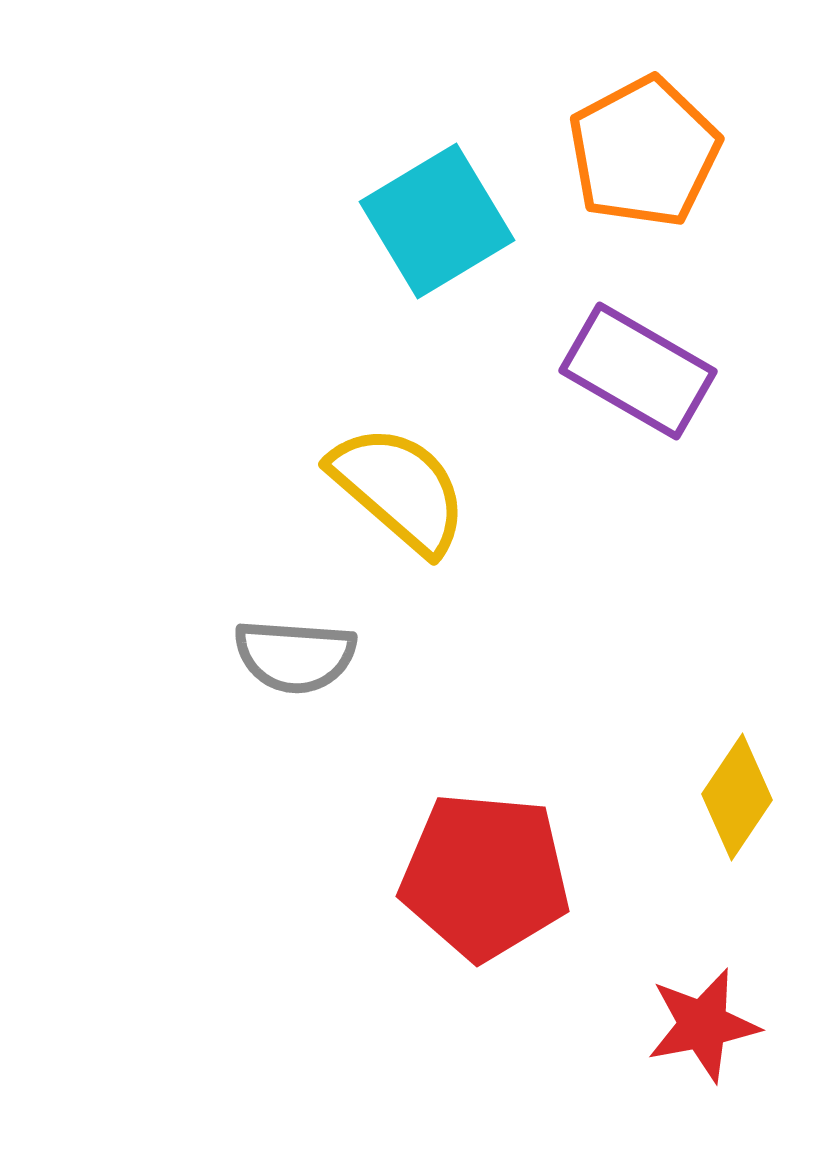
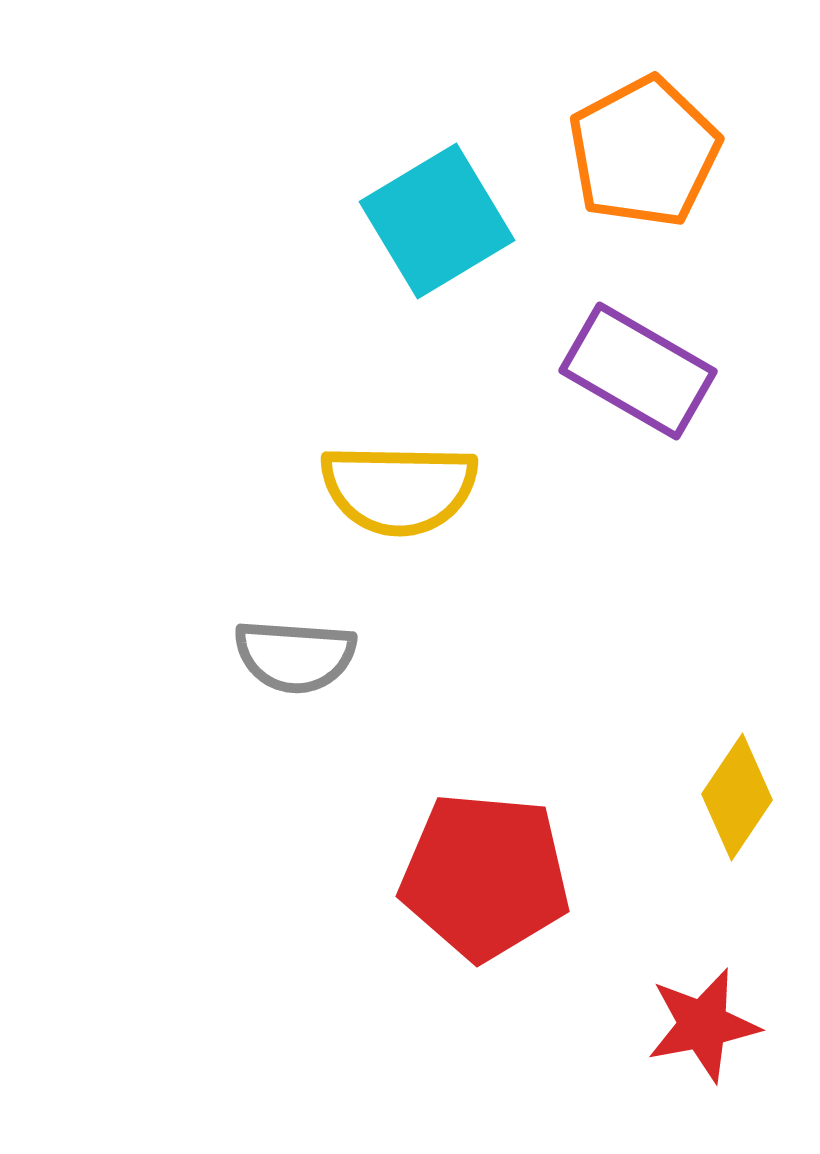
yellow semicircle: rotated 140 degrees clockwise
